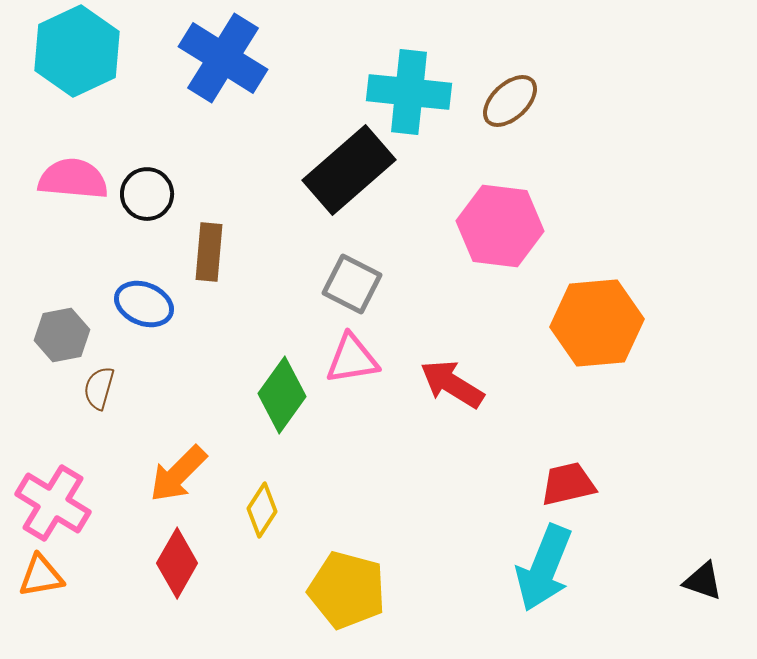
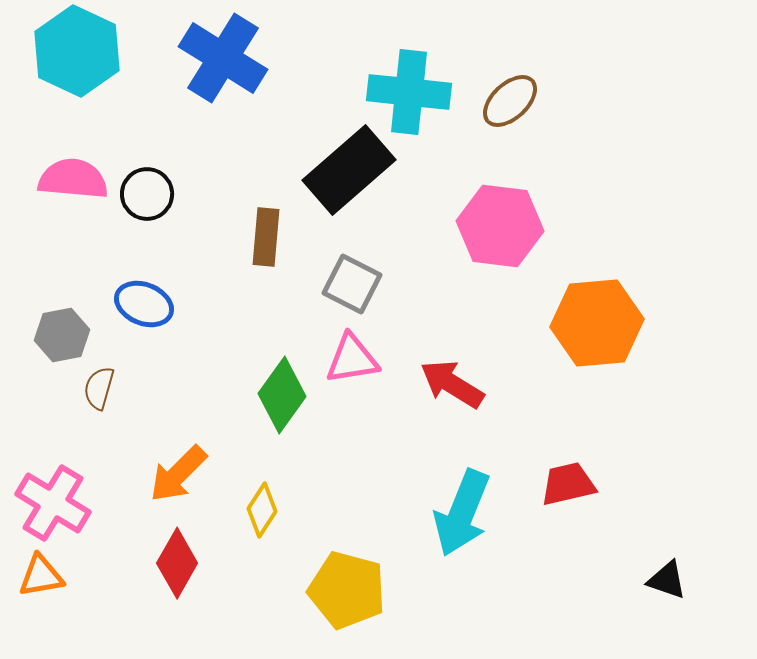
cyan hexagon: rotated 10 degrees counterclockwise
brown rectangle: moved 57 px right, 15 px up
cyan arrow: moved 82 px left, 55 px up
black triangle: moved 36 px left, 1 px up
